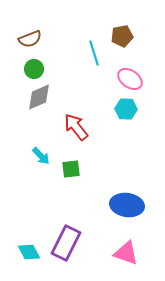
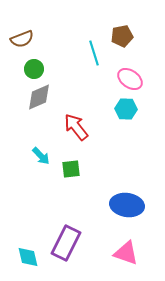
brown semicircle: moved 8 px left
cyan diamond: moved 1 px left, 5 px down; rotated 15 degrees clockwise
